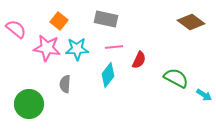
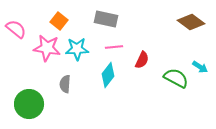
red semicircle: moved 3 px right
cyan arrow: moved 4 px left, 28 px up
